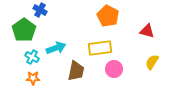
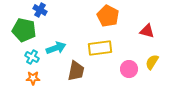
green pentagon: rotated 25 degrees counterclockwise
pink circle: moved 15 px right
